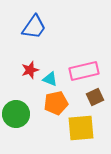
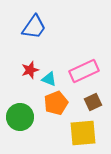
pink rectangle: rotated 12 degrees counterclockwise
cyan triangle: moved 1 px left
brown square: moved 2 px left, 5 px down
orange pentagon: rotated 10 degrees counterclockwise
green circle: moved 4 px right, 3 px down
yellow square: moved 2 px right, 5 px down
